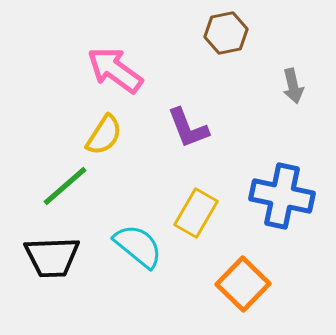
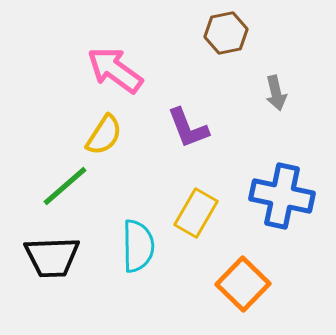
gray arrow: moved 17 px left, 7 px down
cyan semicircle: rotated 50 degrees clockwise
